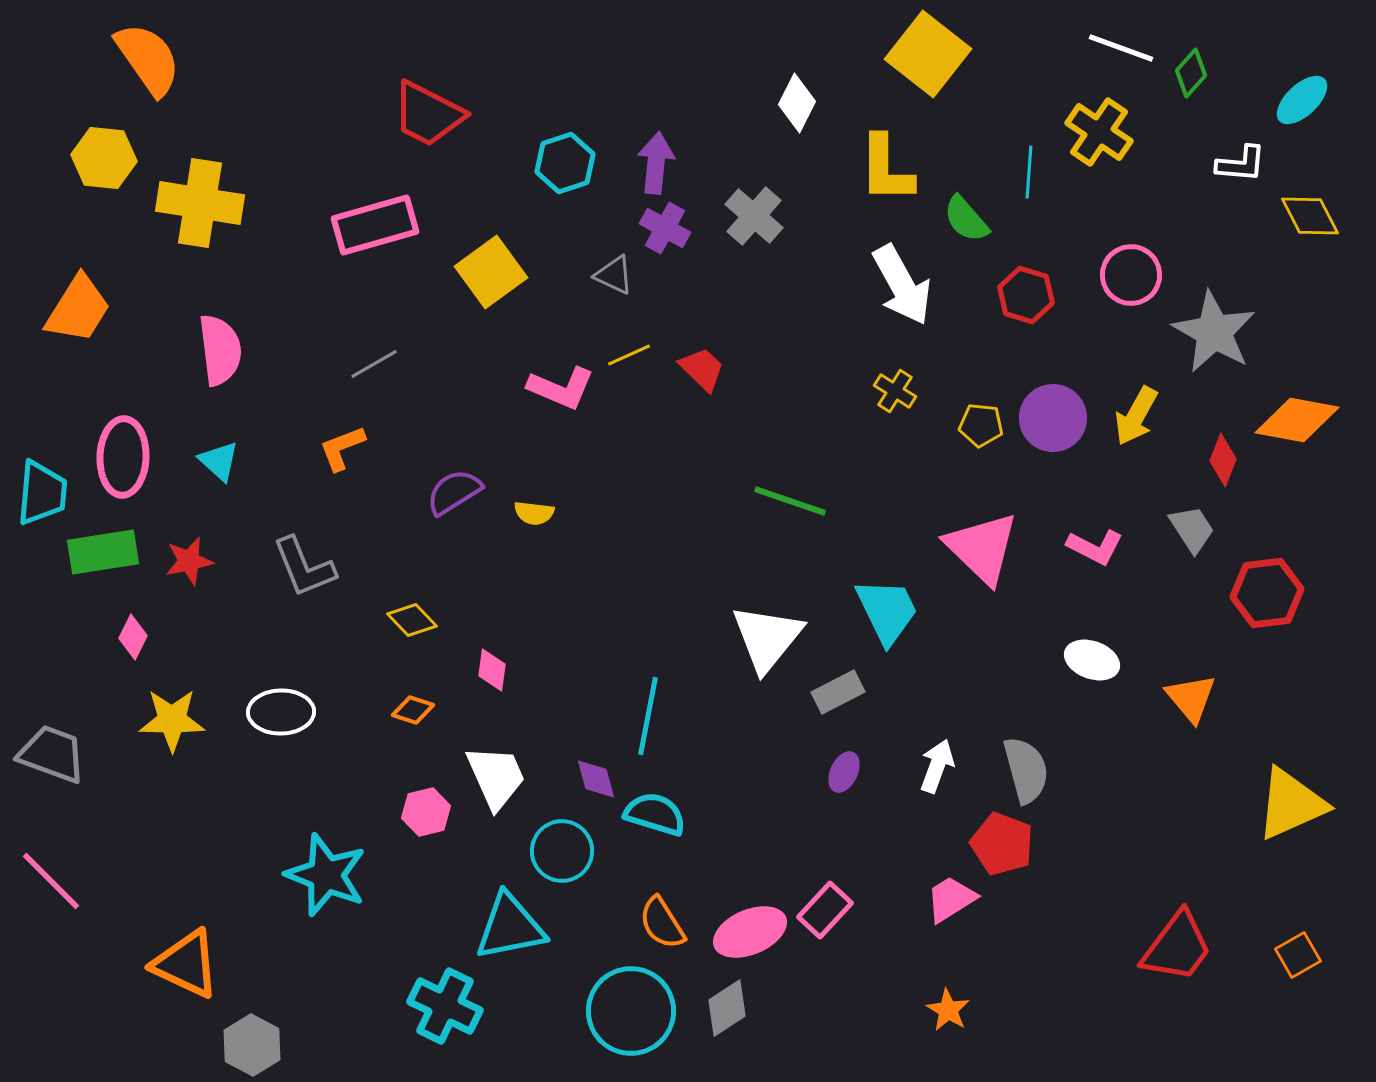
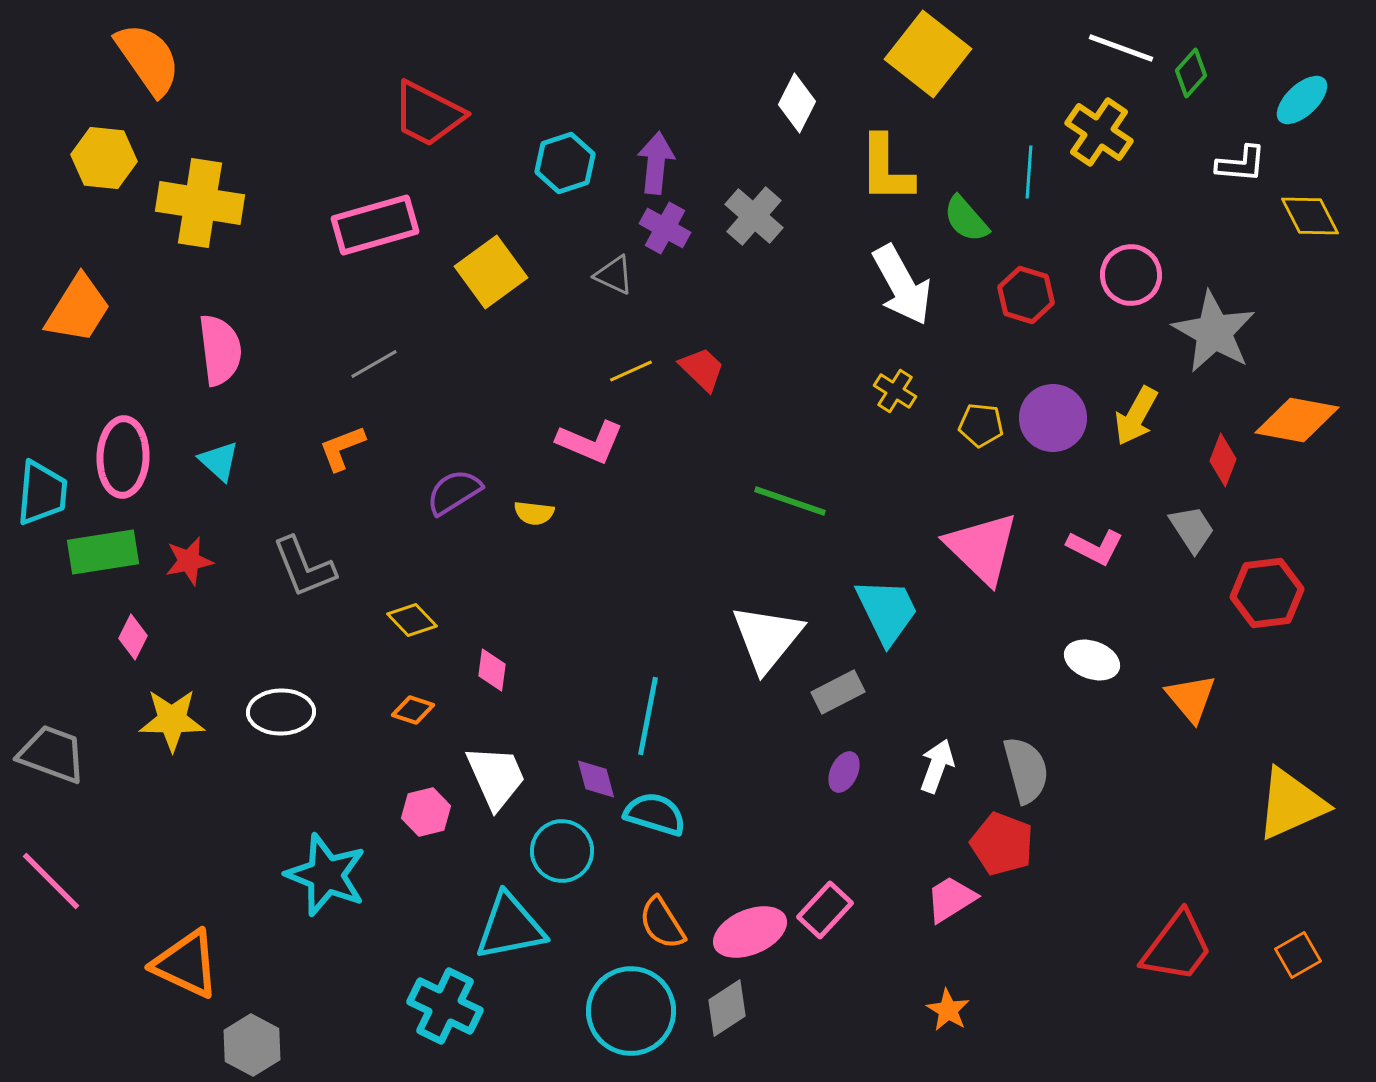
yellow line at (629, 355): moved 2 px right, 16 px down
pink L-shape at (561, 388): moved 29 px right, 54 px down
